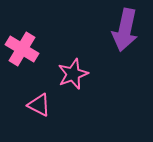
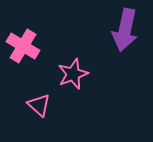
pink cross: moved 1 px right, 3 px up
pink triangle: rotated 15 degrees clockwise
